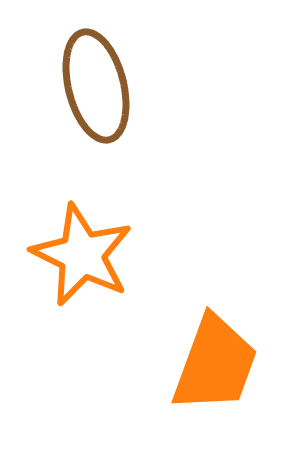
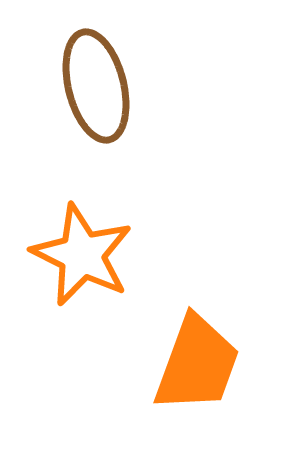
orange trapezoid: moved 18 px left
